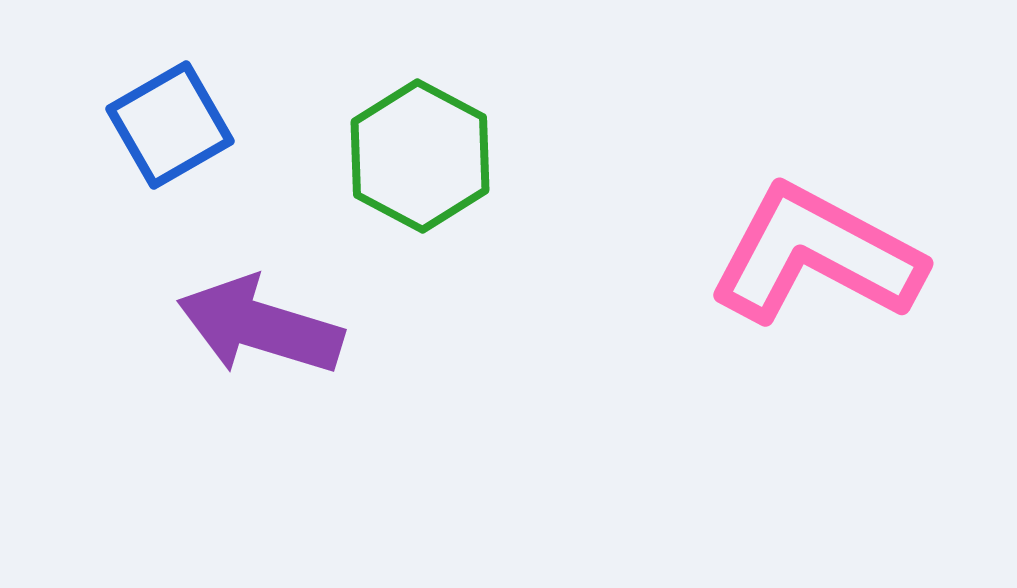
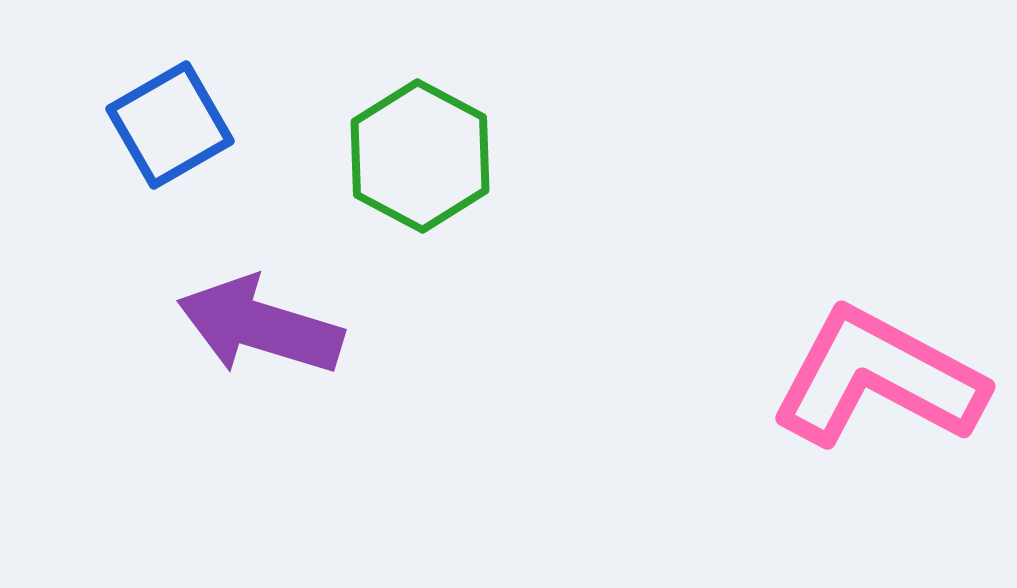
pink L-shape: moved 62 px right, 123 px down
